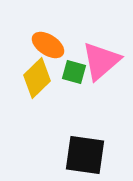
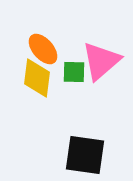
orange ellipse: moved 5 px left, 4 px down; rotated 16 degrees clockwise
green square: rotated 15 degrees counterclockwise
yellow diamond: rotated 39 degrees counterclockwise
